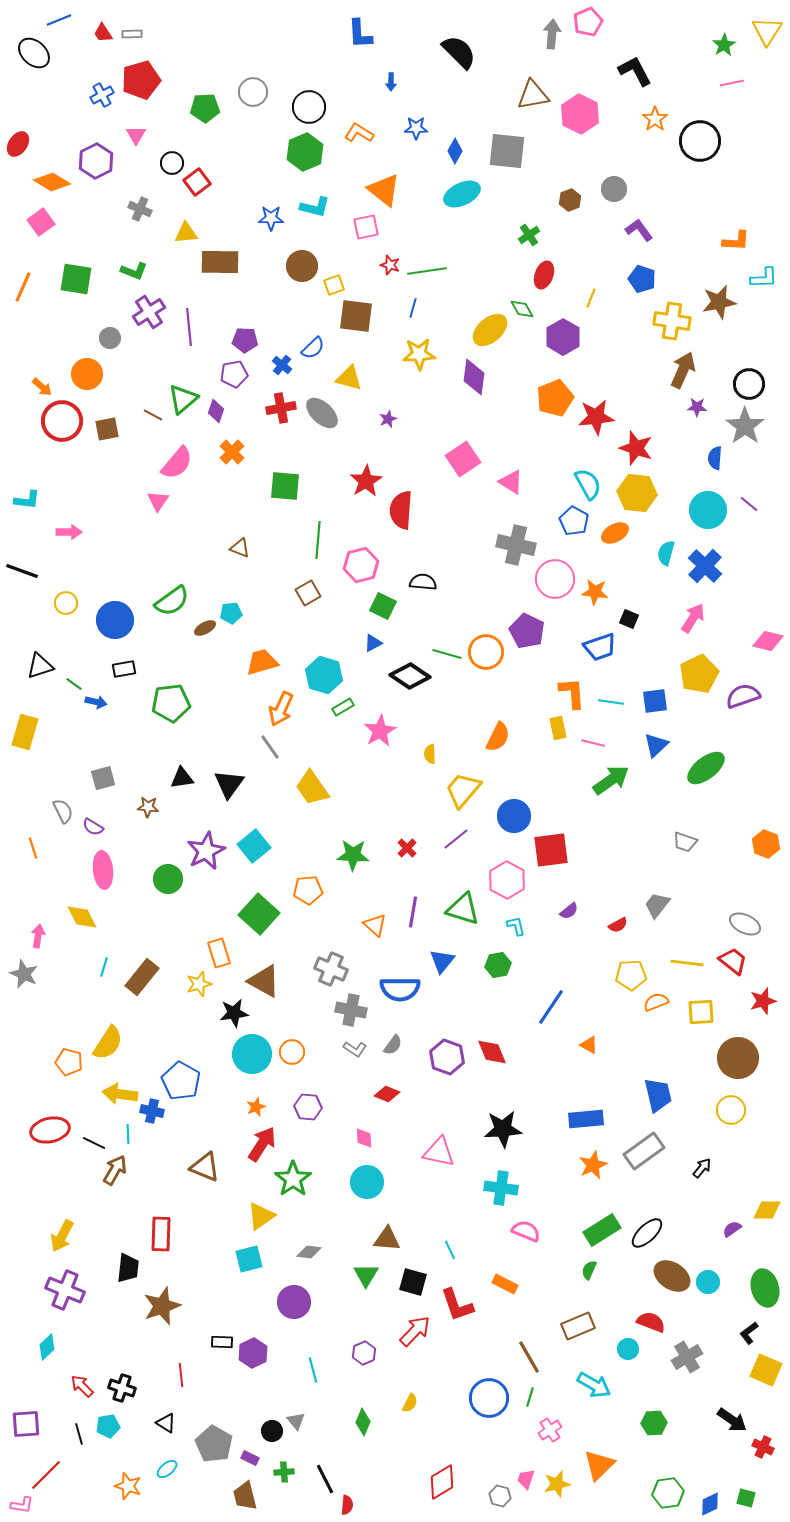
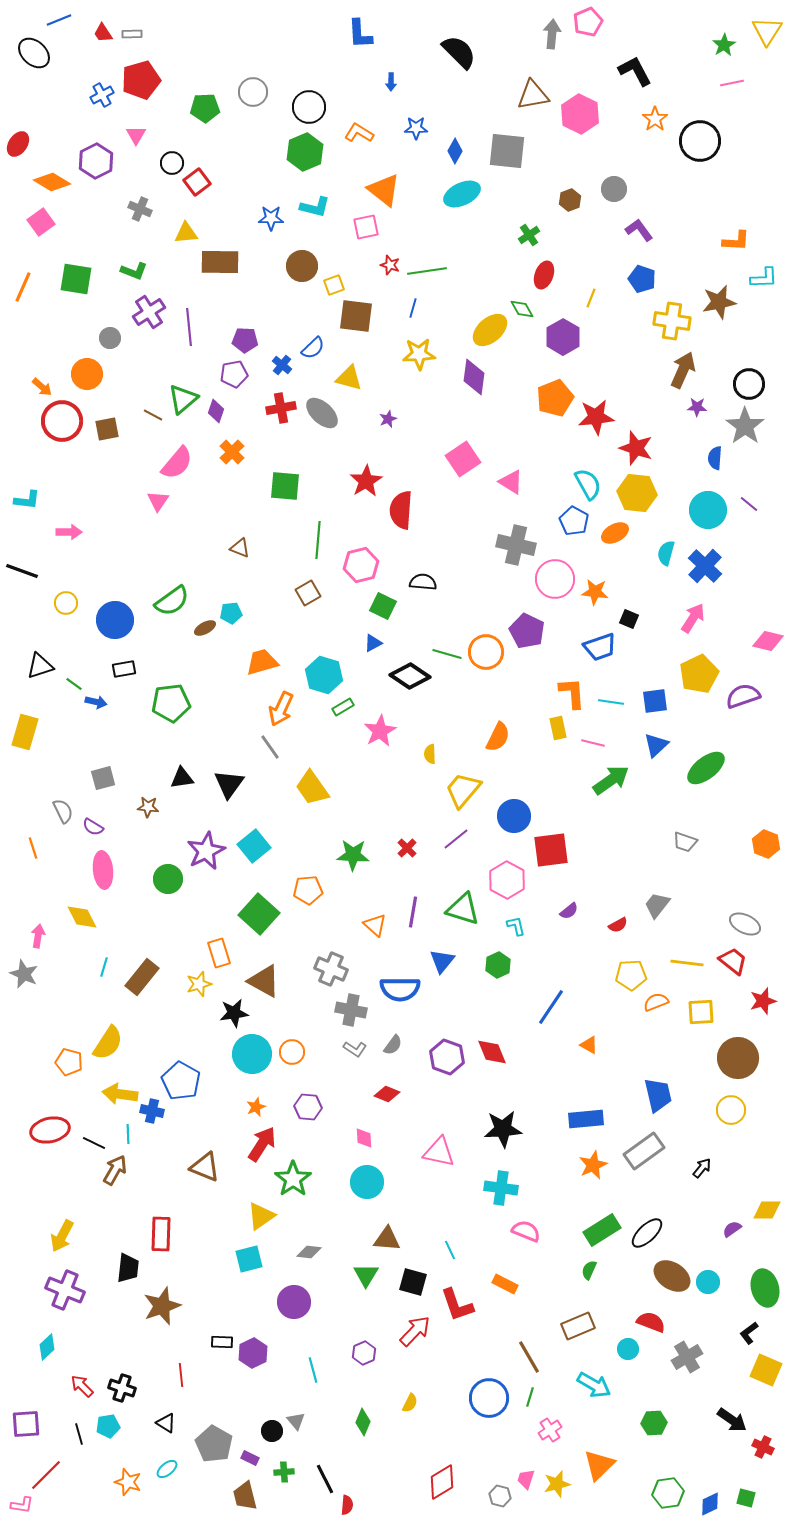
green hexagon at (498, 965): rotated 15 degrees counterclockwise
orange star at (128, 1486): moved 4 px up
